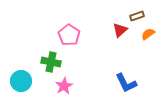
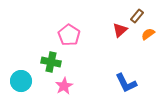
brown rectangle: rotated 32 degrees counterclockwise
